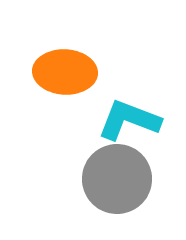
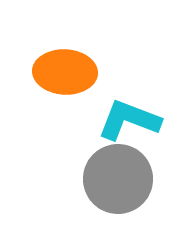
gray circle: moved 1 px right
